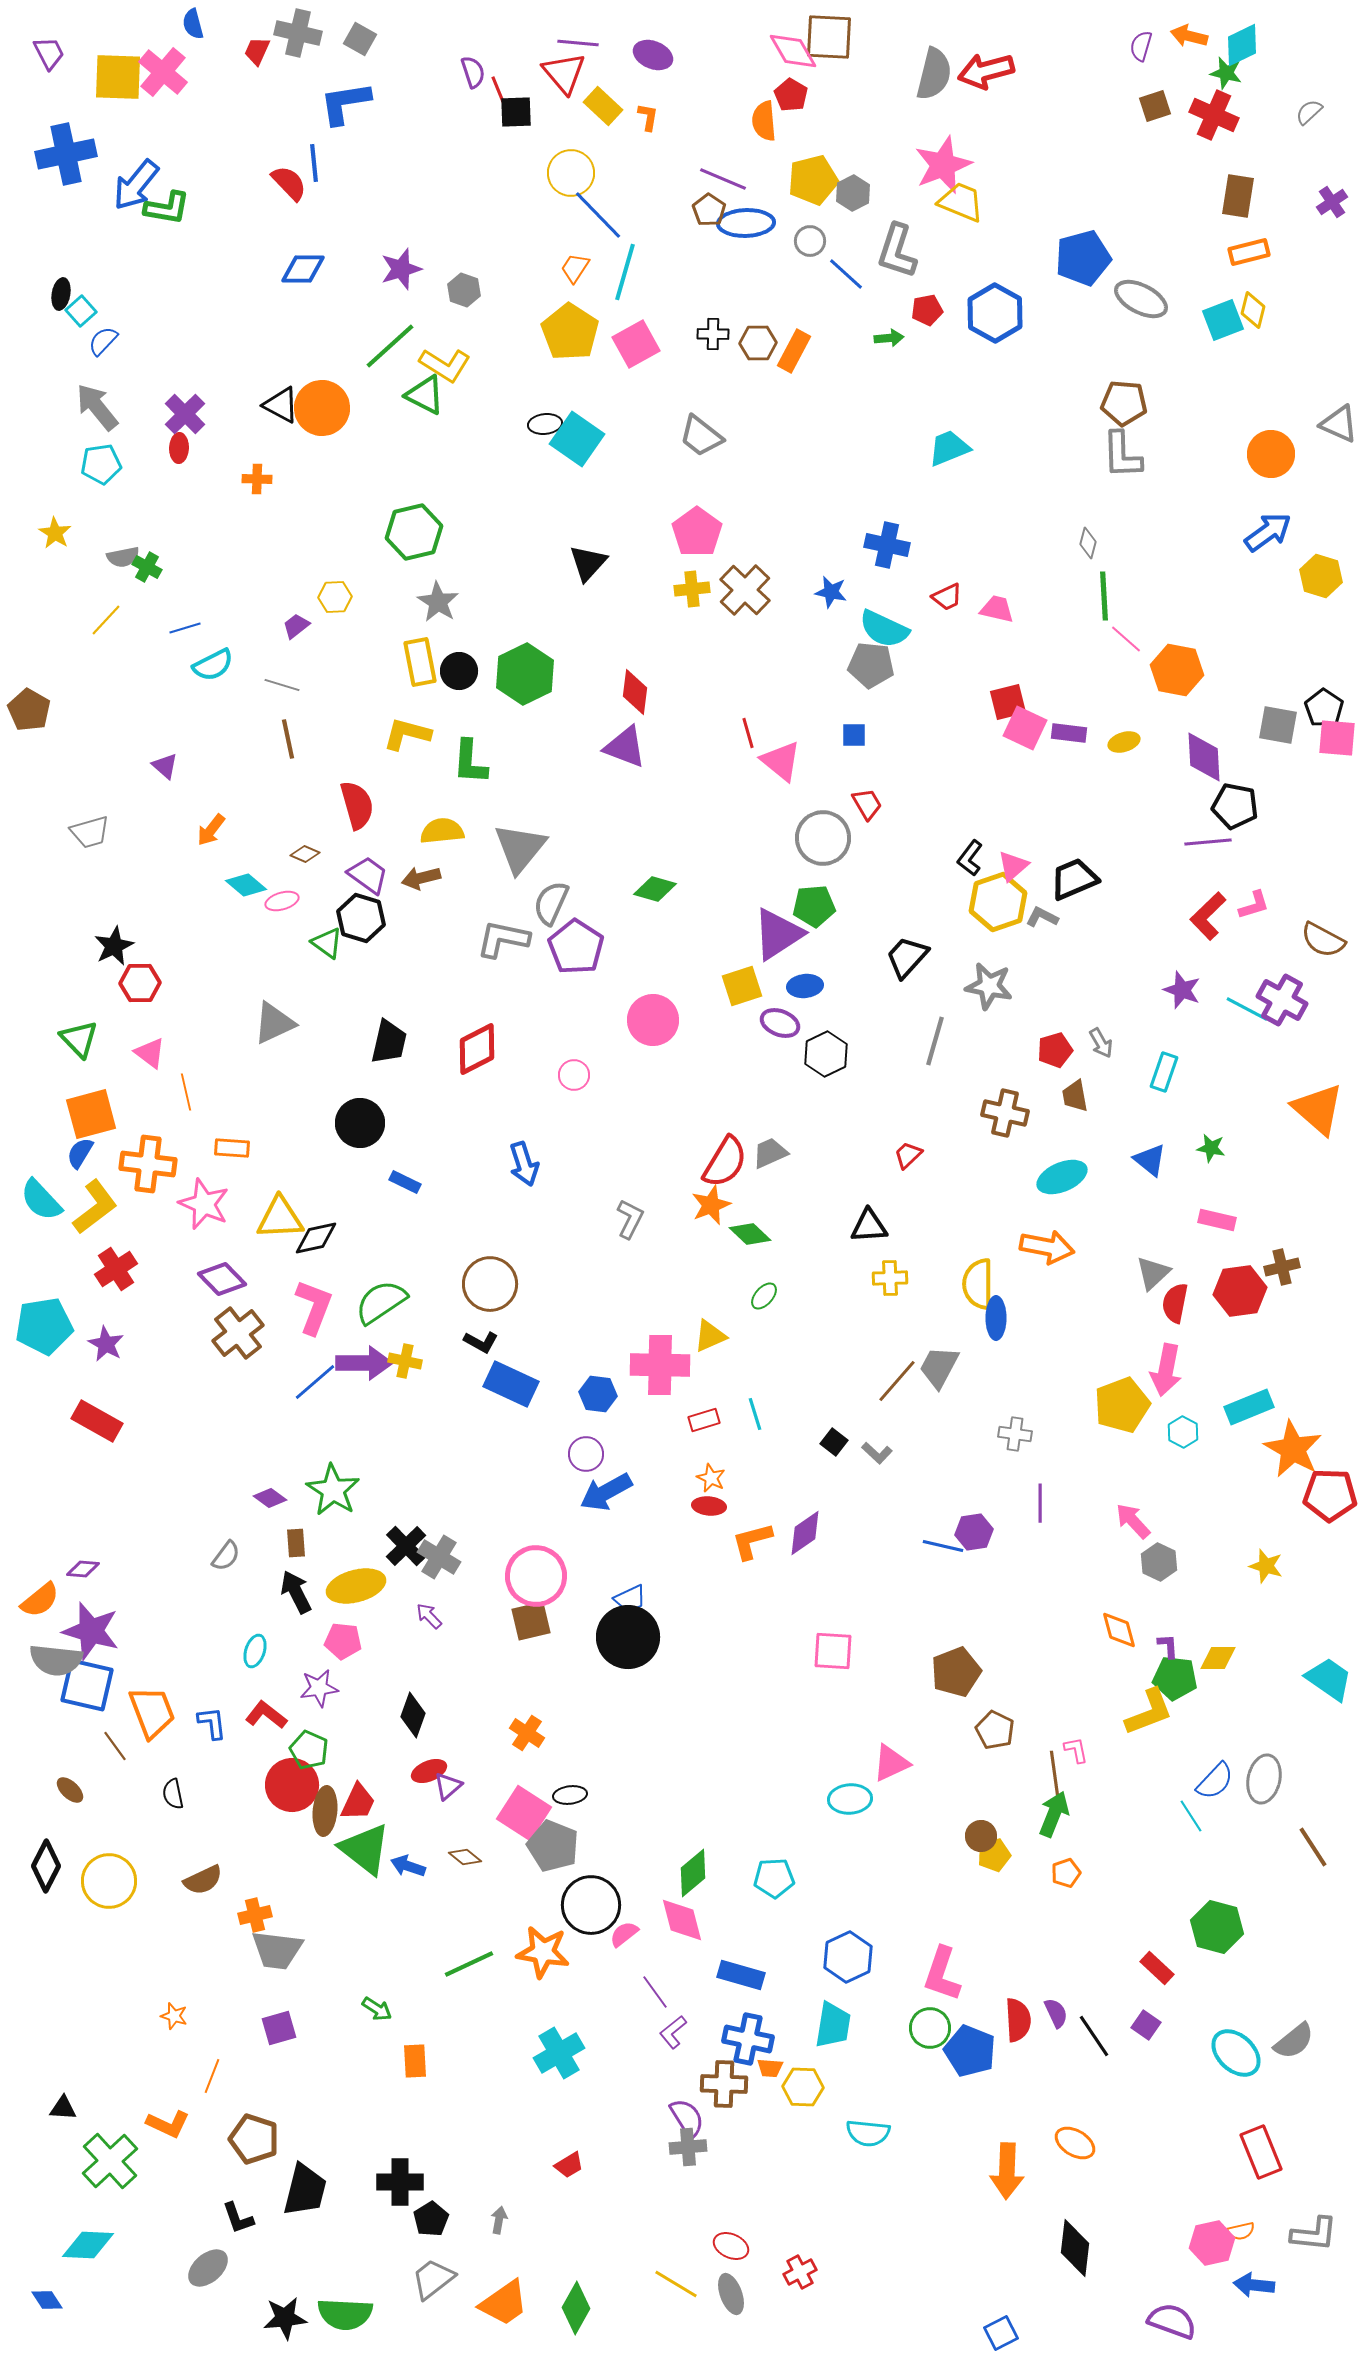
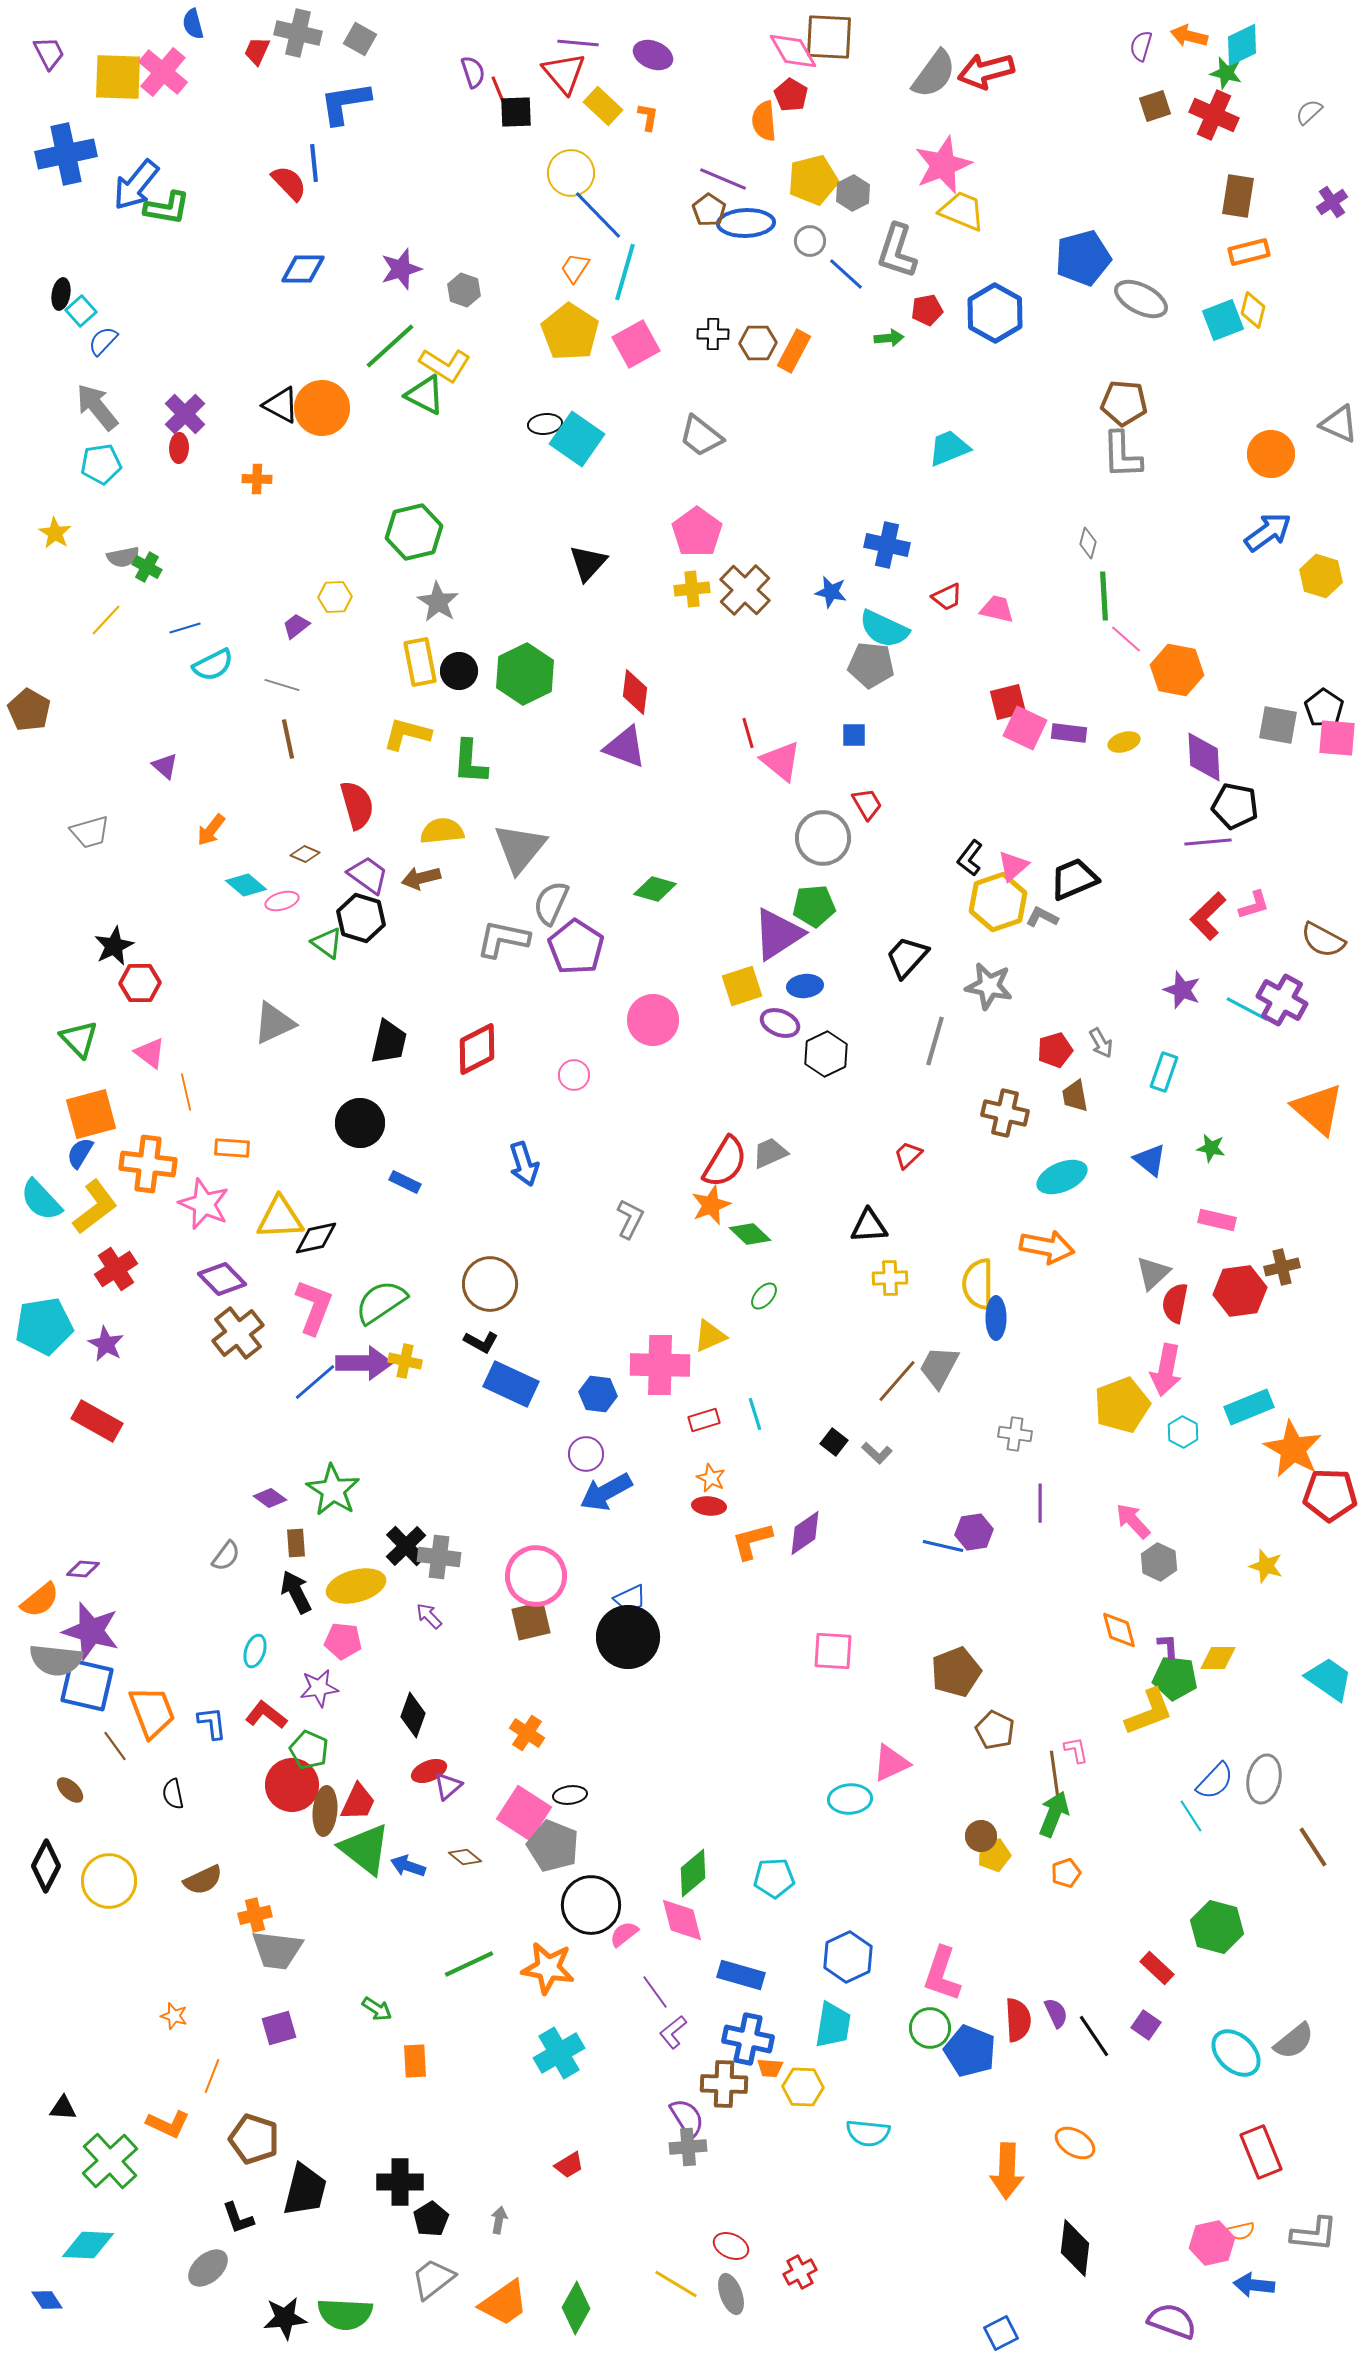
gray semicircle at (934, 74): rotated 22 degrees clockwise
yellow trapezoid at (961, 202): moved 1 px right, 9 px down
gray cross at (439, 1557): rotated 24 degrees counterclockwise
orange star at (543, 1952): moved 5 px right, 16 px down
